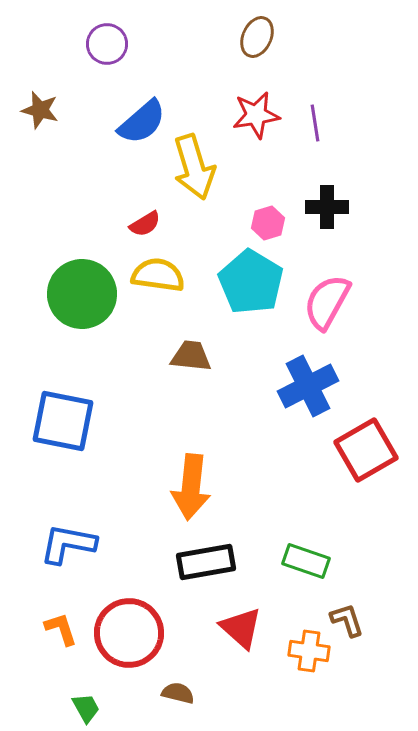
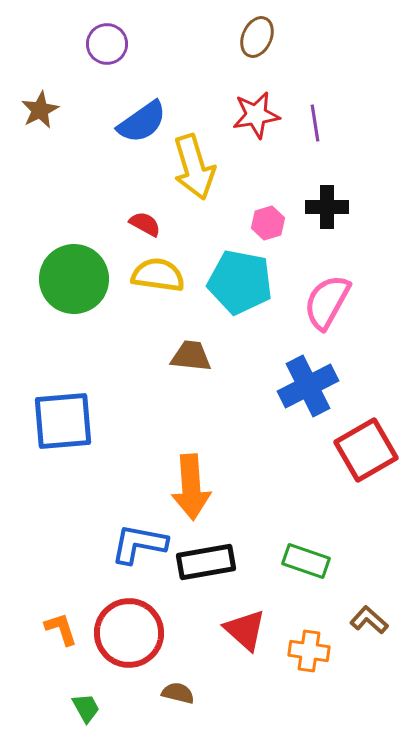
brown star: rotated 30 degrees clockwise
blue semicircle: rotated 6 degrees clockwise
red semicircle: rotated 120 degrees counterclockwise
cyan pentagon: moved 11 px left; rotated 20 degrees counterclockwise
green circle: moved 8 px left, 15 px up
blue square: rotated 16 degrees counterclockwise
orange arrow: rotated 10 degrees counterclockwise
blue L-shape: moved 71 px right
brown L-shape: moved 22 px right; rotated 30 degrees counterclockwise
red triangle: moved 4 px right, 2 px down
